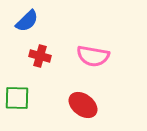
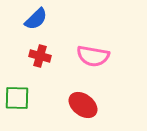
blue semicircle: moved 9 px right, 2 px up
